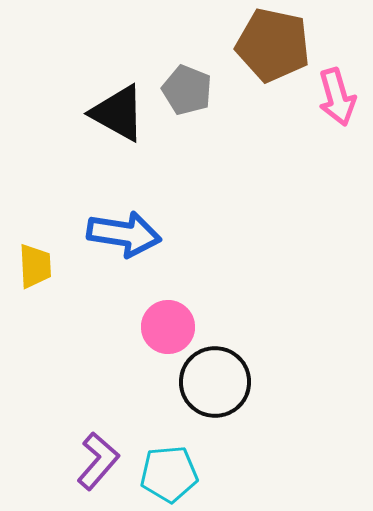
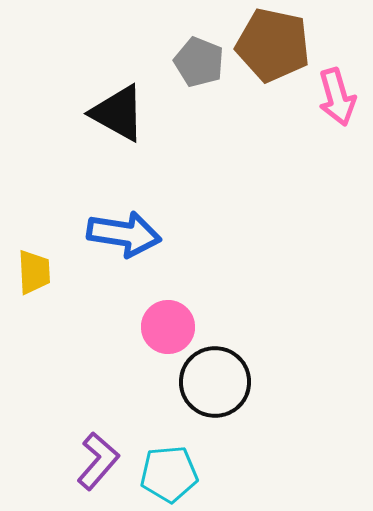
gray pentagon: moved 12 px right, 28 px up
yellow trapezoid: moved 1 px left, 6 px down
